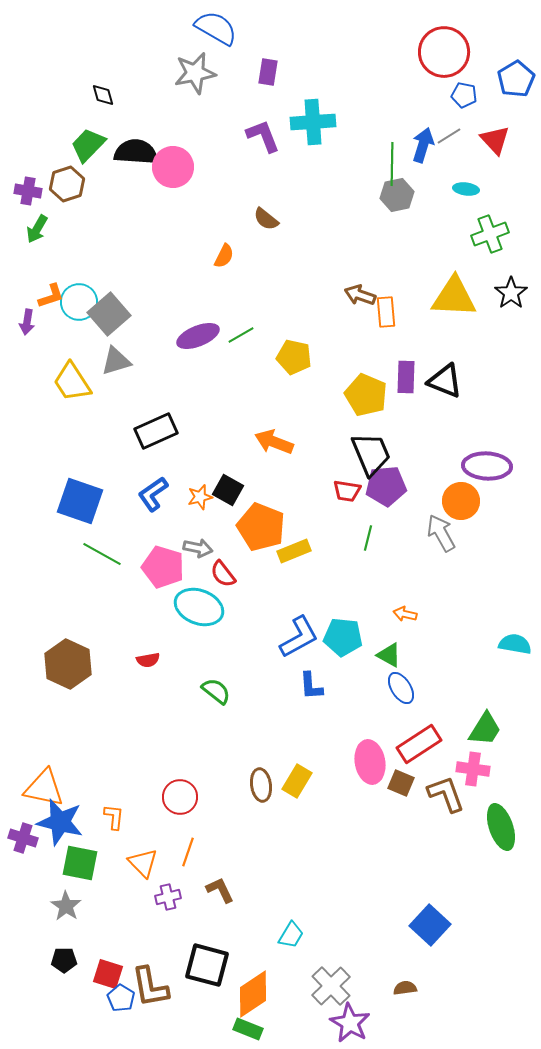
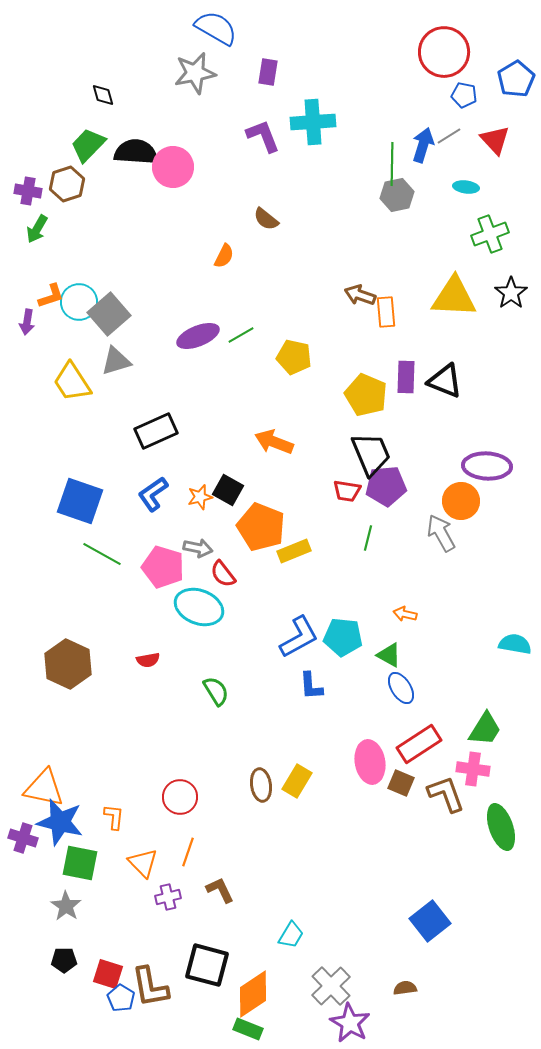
cyan ellipse at (466, 189): moved 2 px up
green semicircle at (216, 691): rotated 20 degrees clockwise
blue square at (430, 925): moved 4 px up; rotated 9 degrees clockwise
